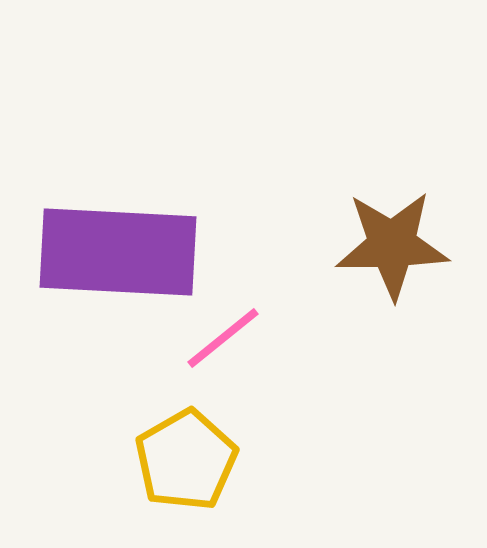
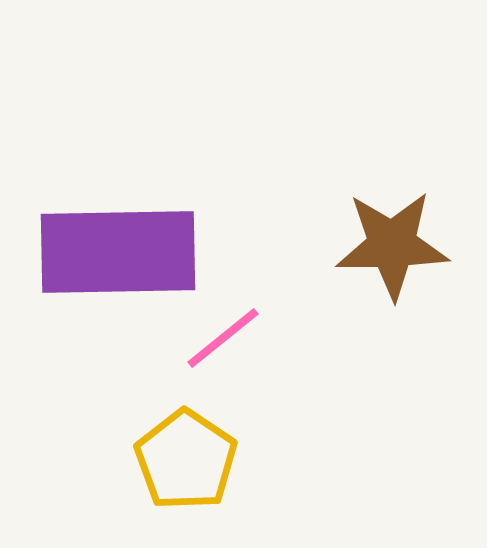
purple rectangle: rotated 4 degrees counterclockwise
yellow pentagon: rotated 8 degrees counterclockwise
